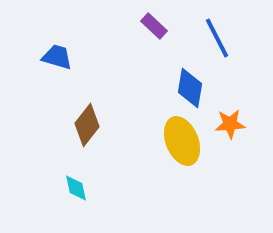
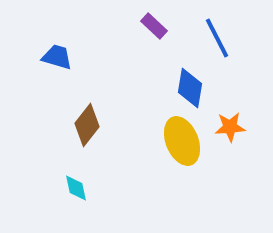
orange star: moved 3 px down
